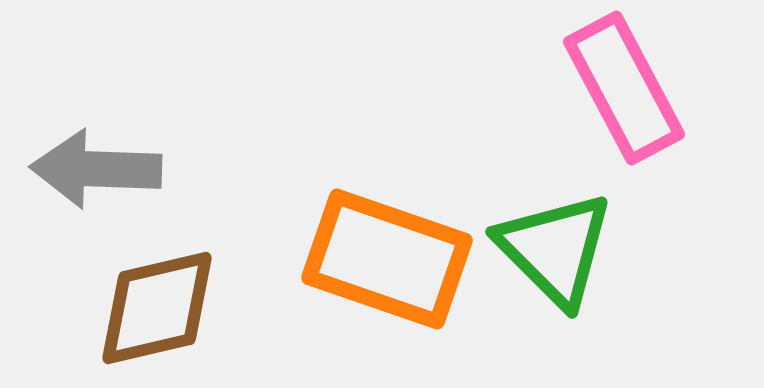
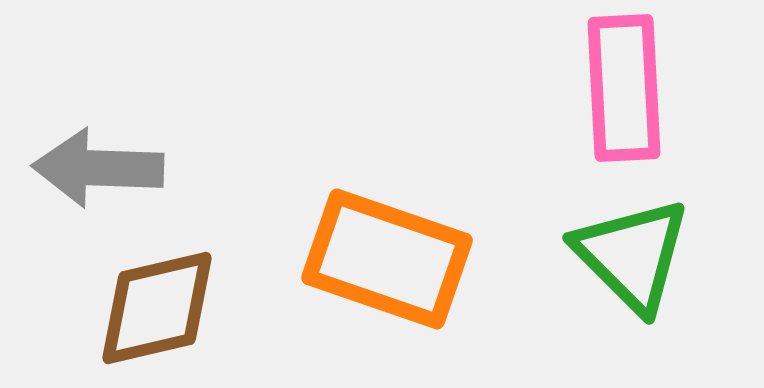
pink rectangle: rotated 25 degrees clockwise
gray arrow: moved 2 px right, 1 px up
green triangle: moved 77 px right, 6 px down
